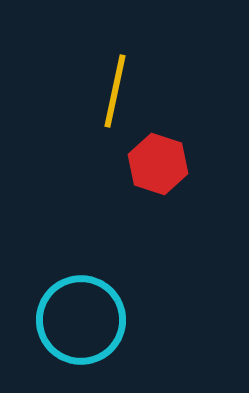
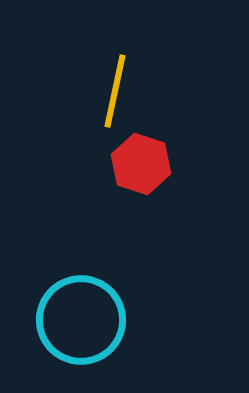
red hexagon: moved 17 px left
